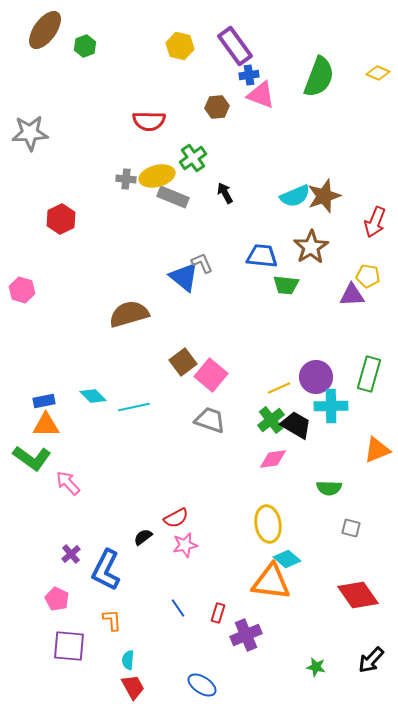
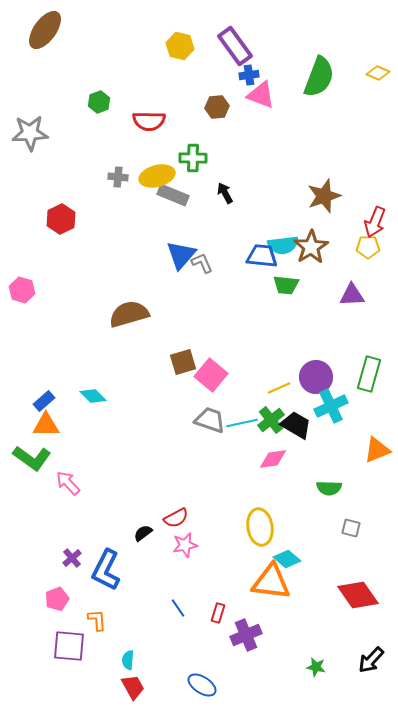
green hexagon at (85, 46): moved 14 px right, 56 px down
green cross at (193, 158): rotated 36 degrees clockwise
gray cross at (126, 179): moved 8 px left, 2 px up
cyan semicircle at (295, 196): moved 12 px left, 49 px down; rotated 16 degrees clockwise
gray rectangle at (173, 197): moved 2 px up
yellow pentagon at (368, 276): moved 29 px up; rotated 10 degrees counterclockwise
blue triangle at (184, 277): moved 3 px left, 22 px up; rotated 32 degrees clockwise
brown square at (183, 362): rotated 20 degrees clockwise
blue rectangle at (44, 401): rotated 30 degrees counterclockwise
cyan cross at (331, 406): rotated 24 degrees counterclockwise
cyan line at (134, 407): moved 108 px right, 16 px down
yellow ellipse at (268, 524): moved 8 px left, 3 px down
black semicircle at (143, 537): moved 4 px up
purple cross at (71, 554): moved 1 px right, 4 px down
pink pentagon at (57, 599): rotated 25 degrees clockwise
orange L-shape at (112, 620): moved 15 px left
